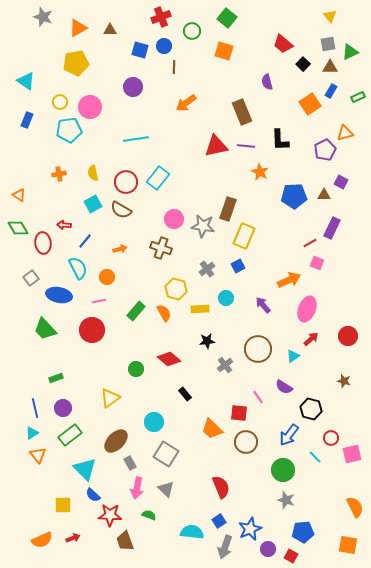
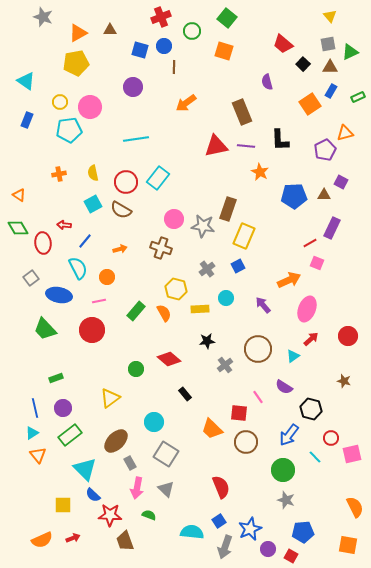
orange triangle at (78, 28): moved 5 px down
